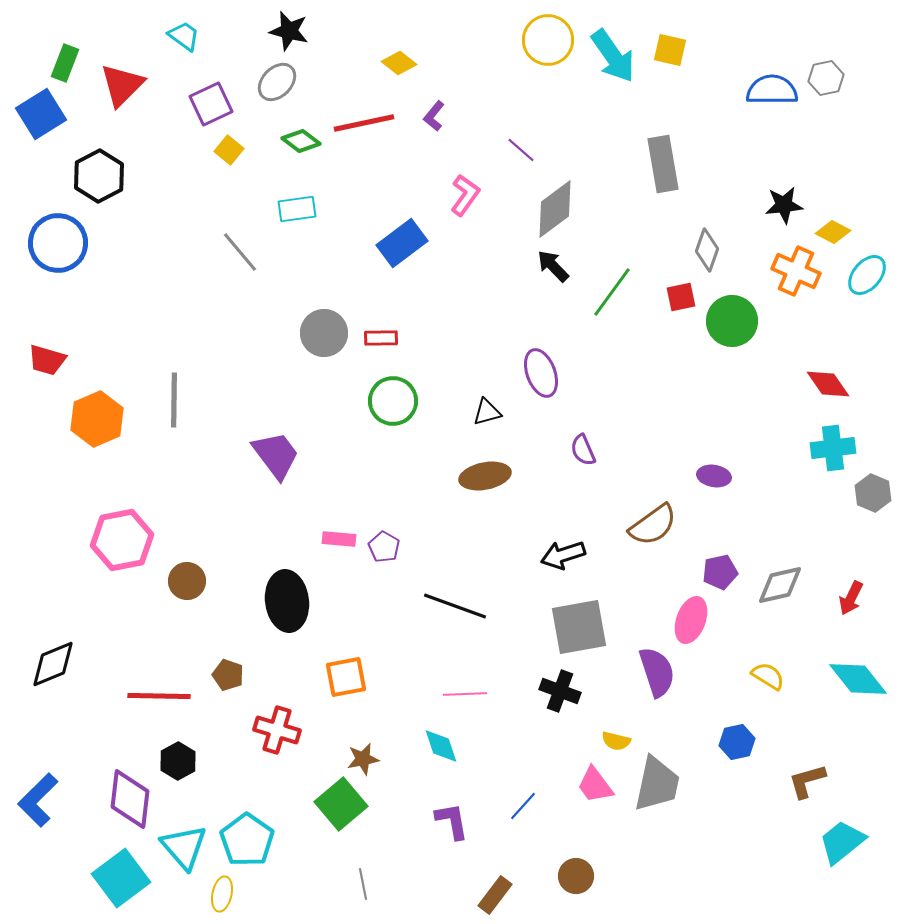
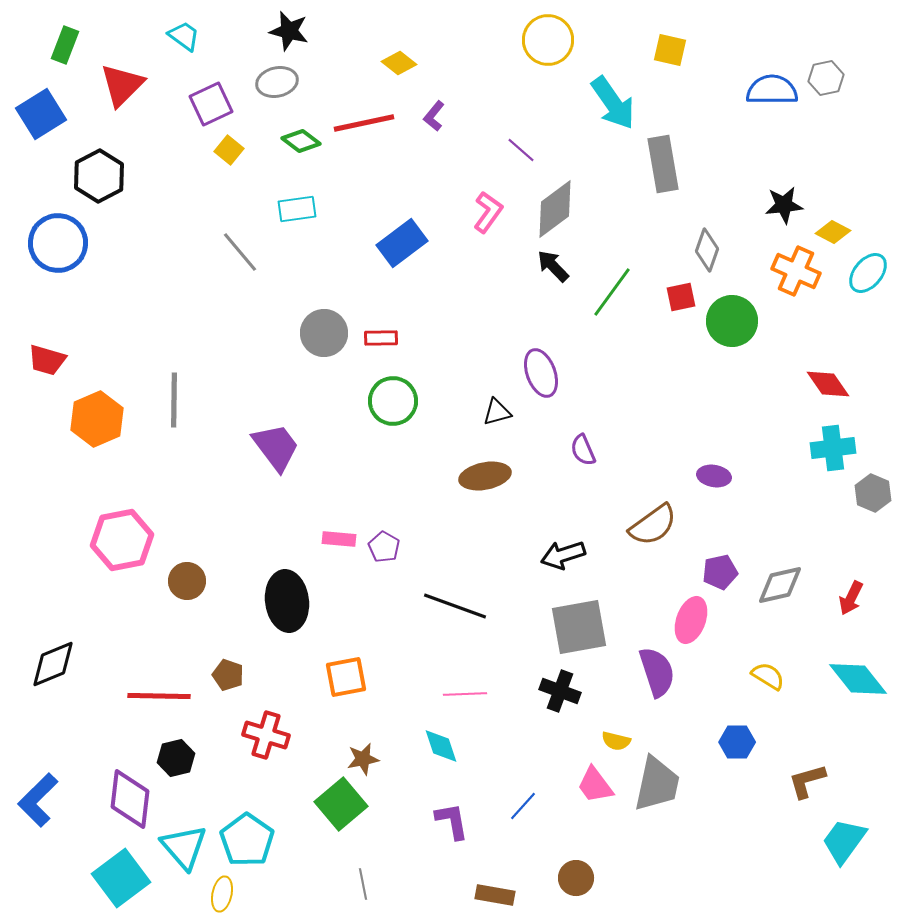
cyan arrow at (613, 56): moved 47 px down
green rectangle at (65, 63): moved 18 px up
gray ellipse at (277, 82): rotated 33 degrees clockwise
pink L-shape at (465, 195): moved 23 px right, 17 px down
cyan ellipse at (867, 275): moved 1 px right, 2 px up
black triangle at (487, 412): moved 10 px right
purple trapezoid at (276, 455): moved 8 px up
red cross at (277, 730): moved 11 px left, 5 px down
blue hexagon at (737, 742): rotated 12 degrees clockwise
black hexagon at (178, 761): moved 2 px left, 3 px up; rotated 15 degrees clockwise
cyan trapezoid at (842, 842): moved 2 px right, 1 px up; rotated 15 degrees counterclockwise
brown circle at (576, 876): moved 2 px down
brown rectangle at (495, 895): rotated 63 degrees clockwise
